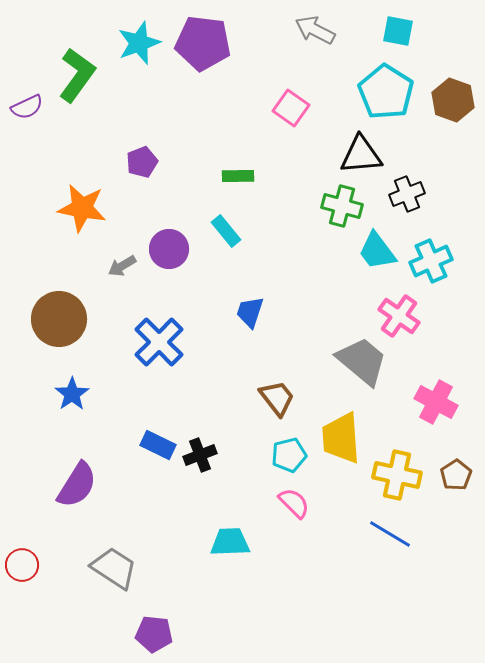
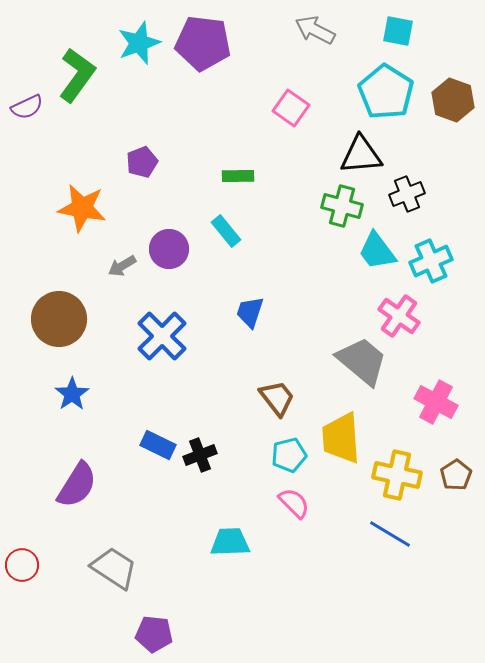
blue cross at (159, 342): moved 3 px right, 6 px up
